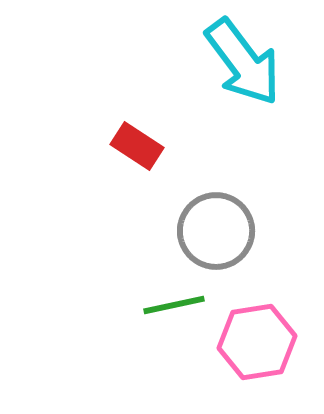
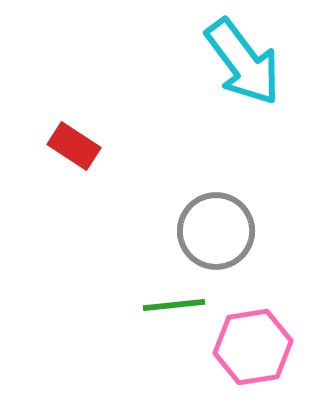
red rectangle: moved 63 px left
green line: rotated 6 degrees clockwise
pink hexagon: moved 4 px left, 5 px down
